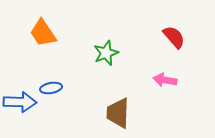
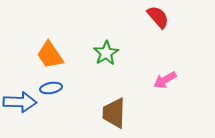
orange trapezoid: moved 7 px right, 22 px down
red semicircle: moved 16 px left, 20 px up
green star: rotated 10 degrees counterclockwise
pink arrow: rotated 40 degrees counterclockwise
brown trapezoid: moved 4 px left
